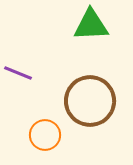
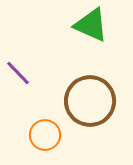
green triangle: rotated 27 degrees clockwise
purple line: rotated 24 degrees clockwise
